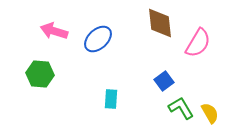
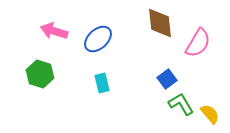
green hexagon: rotated 12 degrees clockwise
blue square: moved 3 px right, 2 px up
cyan rectangle: moved 9 px left, 16 px up; rotated 18 degrees counterclockwise
green L-shape: moved 4 px up
yellow semicircle: moved 1 px down; rotated 10 degrees counterclockwise
